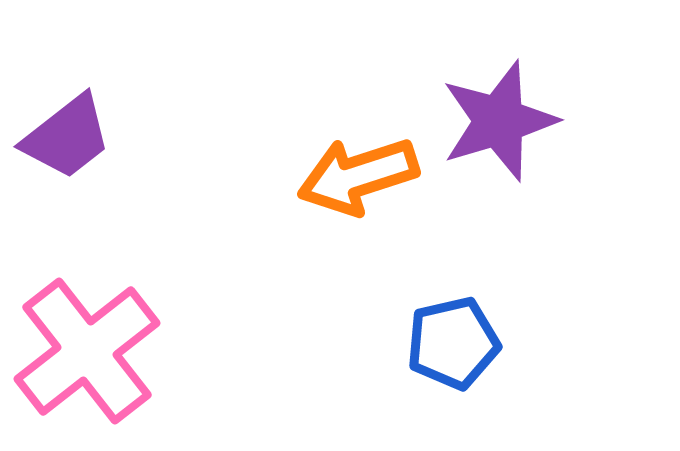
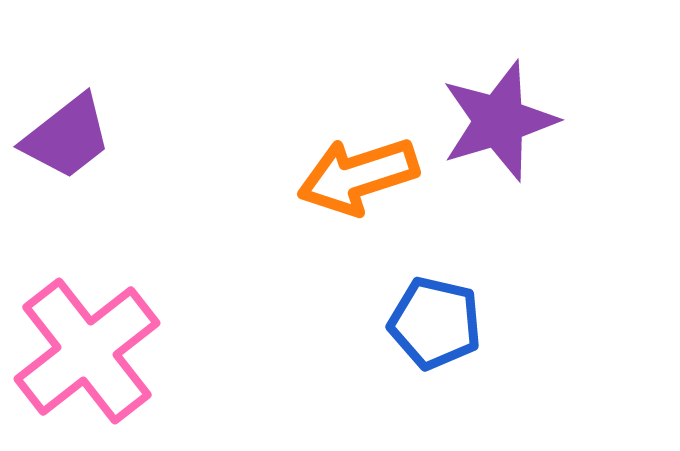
blue pentagon: moved 18 px left, 20 px up; rotated 26 degrees clockwise
